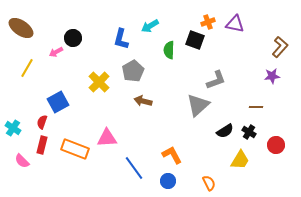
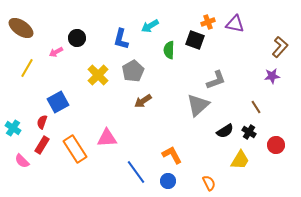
black circle: moved 4 px right
yellow cross: moved 1 px left, 7 px up
brown arrow: rotated 48 degrees counterclockwise
brown line: rotated 56 degrees clockwise
red rectangle: rotated 18 degrees clockwise
orange rectangle: rotated 36 degrees clockwise
blue line: moved 2 px right, 4 px down
